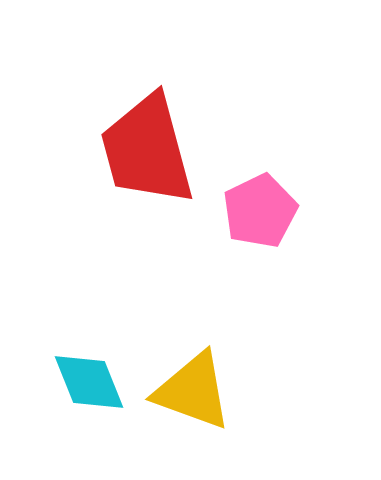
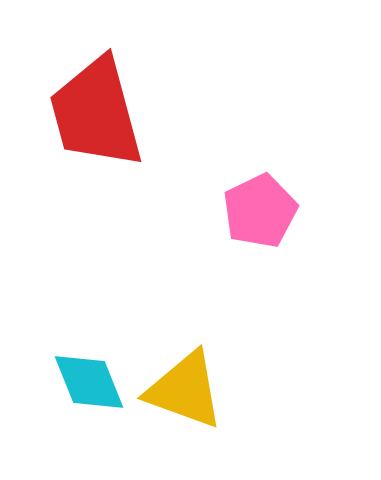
red trapezoid: moved 51 px left, 37 px up
yellow triangle: moved 8 px left, 1 px up
